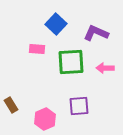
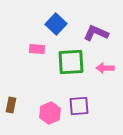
brown rectangle: rotated 42 degrees clockwise
pink hexagon: moved 5 px right, 6 px up
